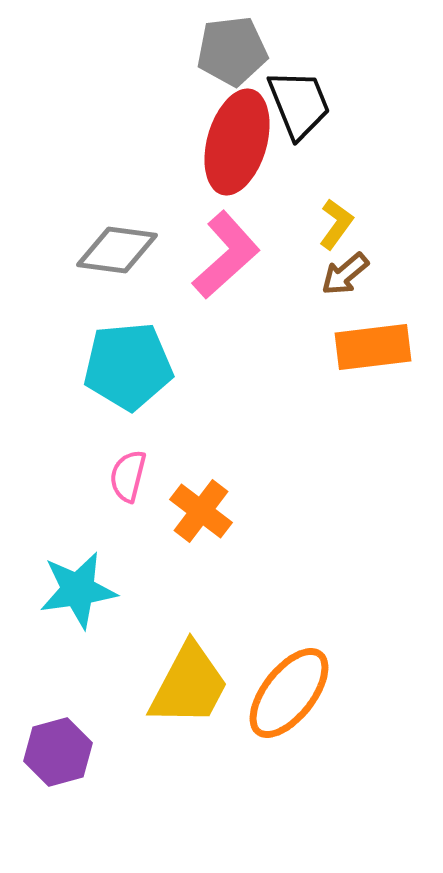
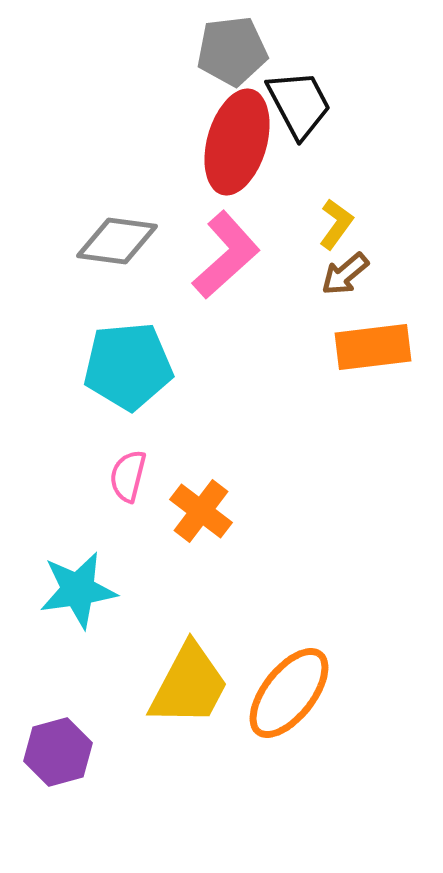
black trapezoid: rotated 6 degrees counterclockwise
gray diamond: moved 9 px up
